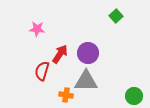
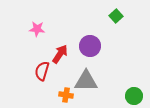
purple circle: moved 2 px right, 7 px up
